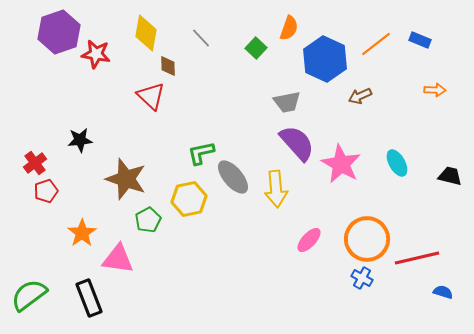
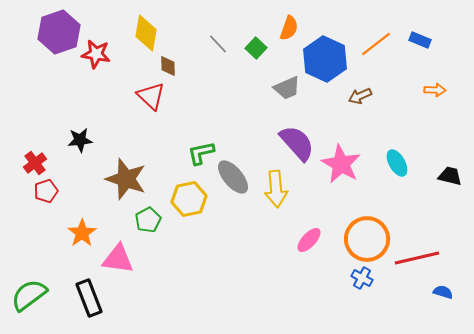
gray line: moved 17 px right, 6 px down
gray trapezoid: moved 14 px up; rotated 12 degrees counterclockwise
